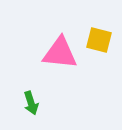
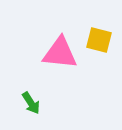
green arrow: rotated 15 degrees counterclockwise
